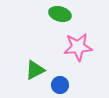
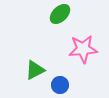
green ellipse: rotated 60 degrees counterclockwise
pink star: moved 5 px right, 2 px down
